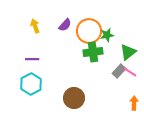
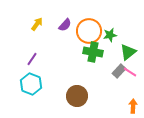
yellow arrow: moved 2 px right, 2 px up; rotated 56 degrees clockwise
green star: moved 3 px right
green cross: rotated 18 degrees clockwise
purple line: rotated 56 degrees counterclockwise
cyan hexagon: rotated 10 degrees counterclockwise
brown circle: moved 3 px right, 2 px up
orange arrow: moved 1 px left, 3 px down
